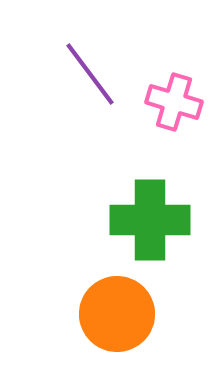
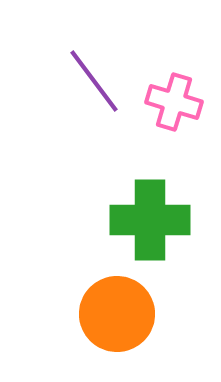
purple line: moved 4 px right, 7 px down
